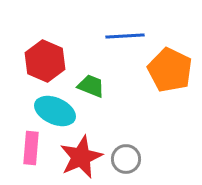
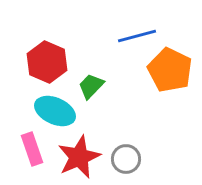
blue line: moved 12 px right; rotated 12 degrees counterclockwise
red hexagon: moved 2 px right, 1 px down
green trapezoid: rotated 68 degrees counterclockwise
pink rectangle: moved 1 px right, 1 px down; rotated 24 degrees counterclockwise
red star: moved 2 px left
